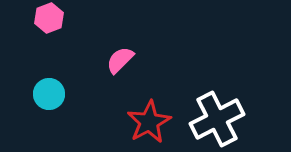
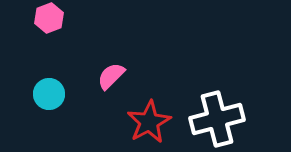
pink semicircle: moved 9 px left, 16 px down
white cross: rotated 12 degrees clockwise
